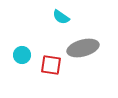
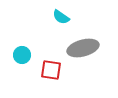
red square: moved 5 px down
